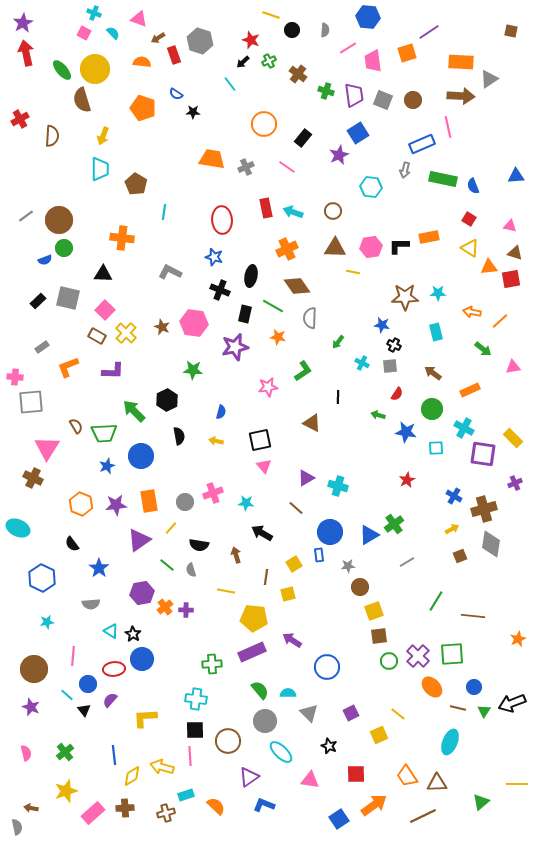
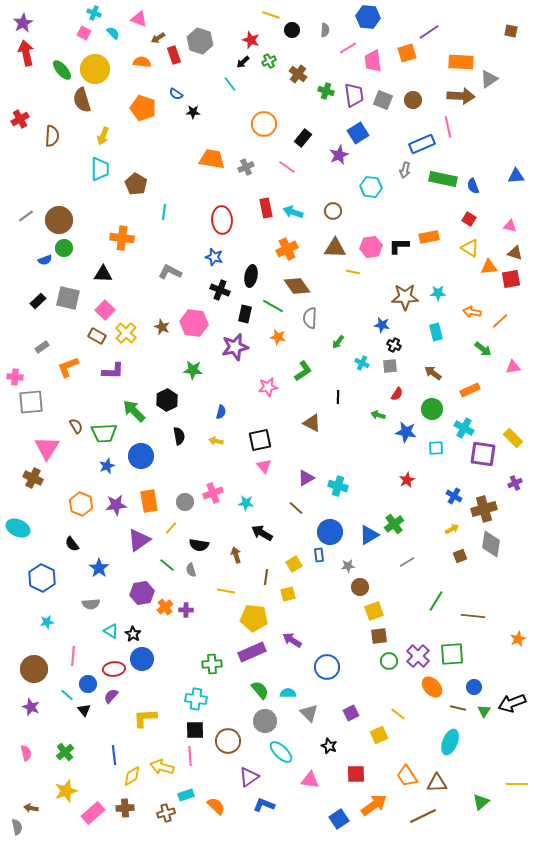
purple semicircle at (110, 700): moved 1 px right, 4 px up
